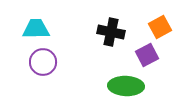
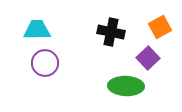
cyan trapezoid: moved 1 px right, 1 px down
purple square: moved 1 px right, 3 px down; rotated 15 degrees counterclockwise
purple circle: moved 2 px right, 1 px down
